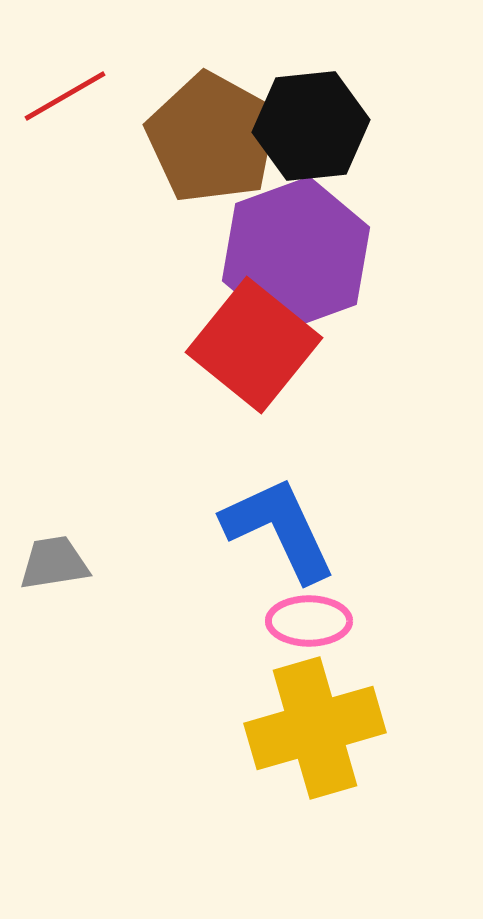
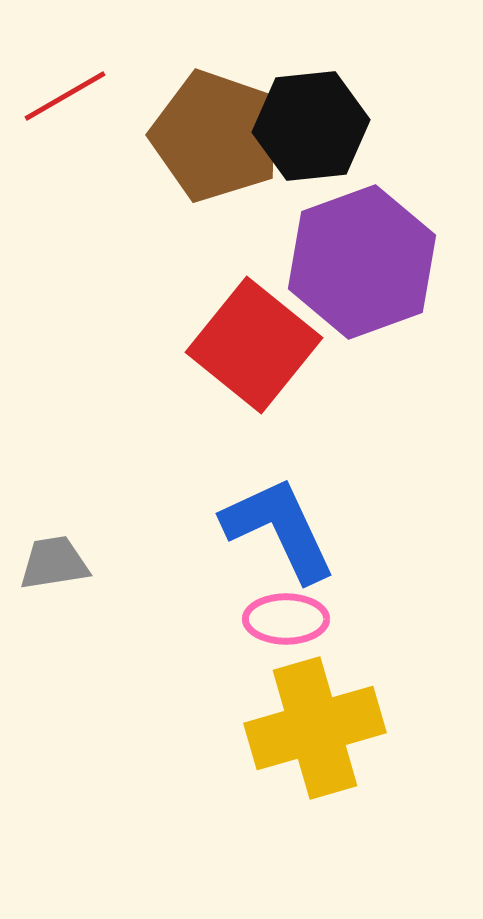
brown pentagon: moved 4 px right, 2 px up; rotated 10 degrees counterclockwise
purple hexagon: moved 66 px right, 8 px down
pink ellipse: moved 23 px left, 2 px up
